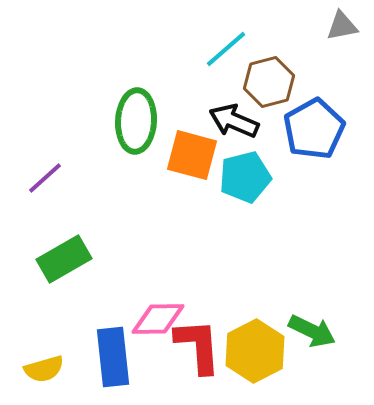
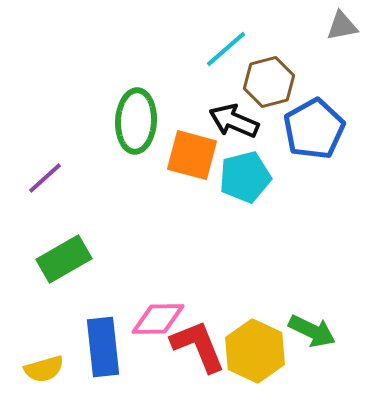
red L-shape: rotated 18 degrees counterclockwise
yellow hexagon: rotated 8 degrees counterclockwise
blue rectangle: moved 10 px left, 10 px up
